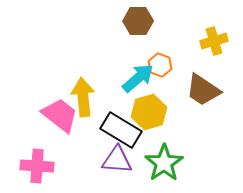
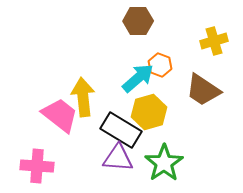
purple triangle: moved 1 px right, 2 px up
